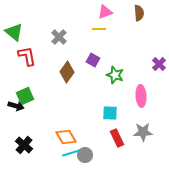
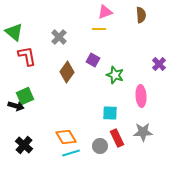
brown semicircle: moved 2 px right, 2 px down
gray circle: moved 15 px right, 9 px up
